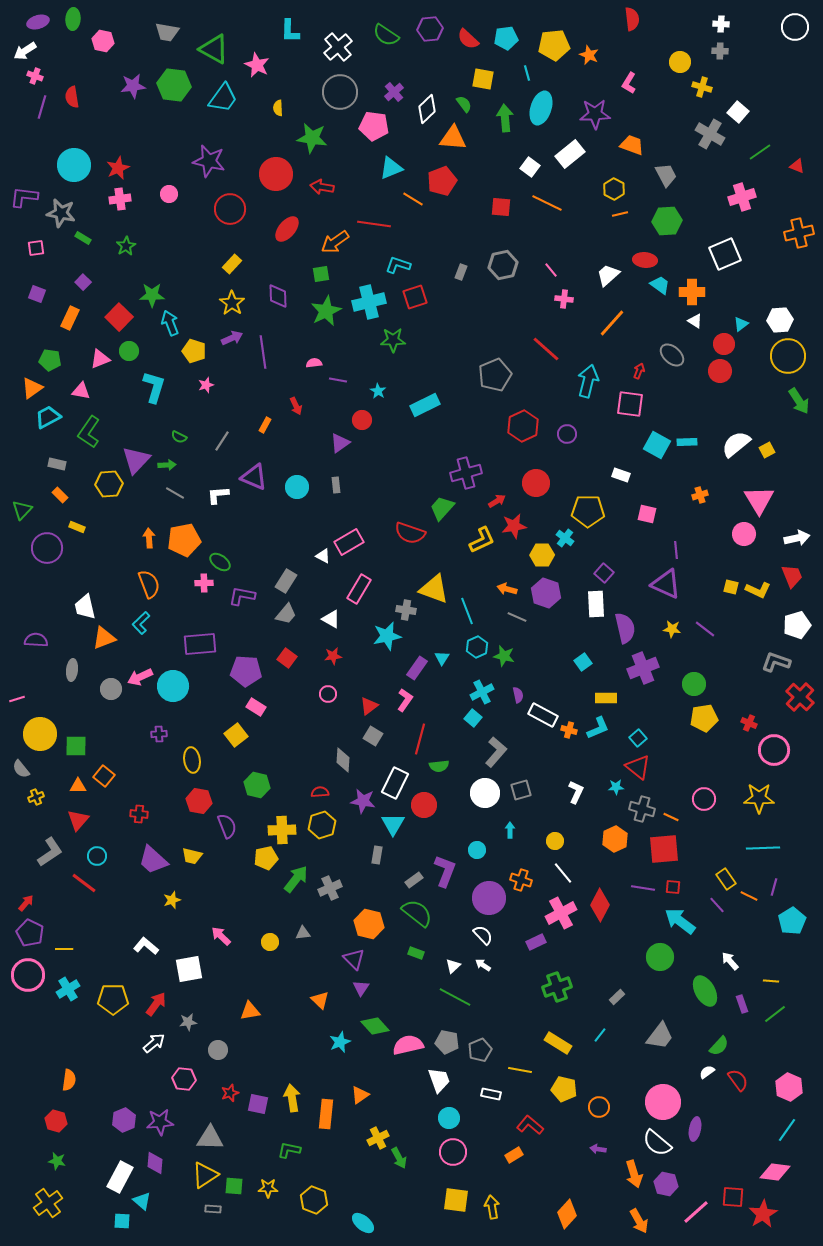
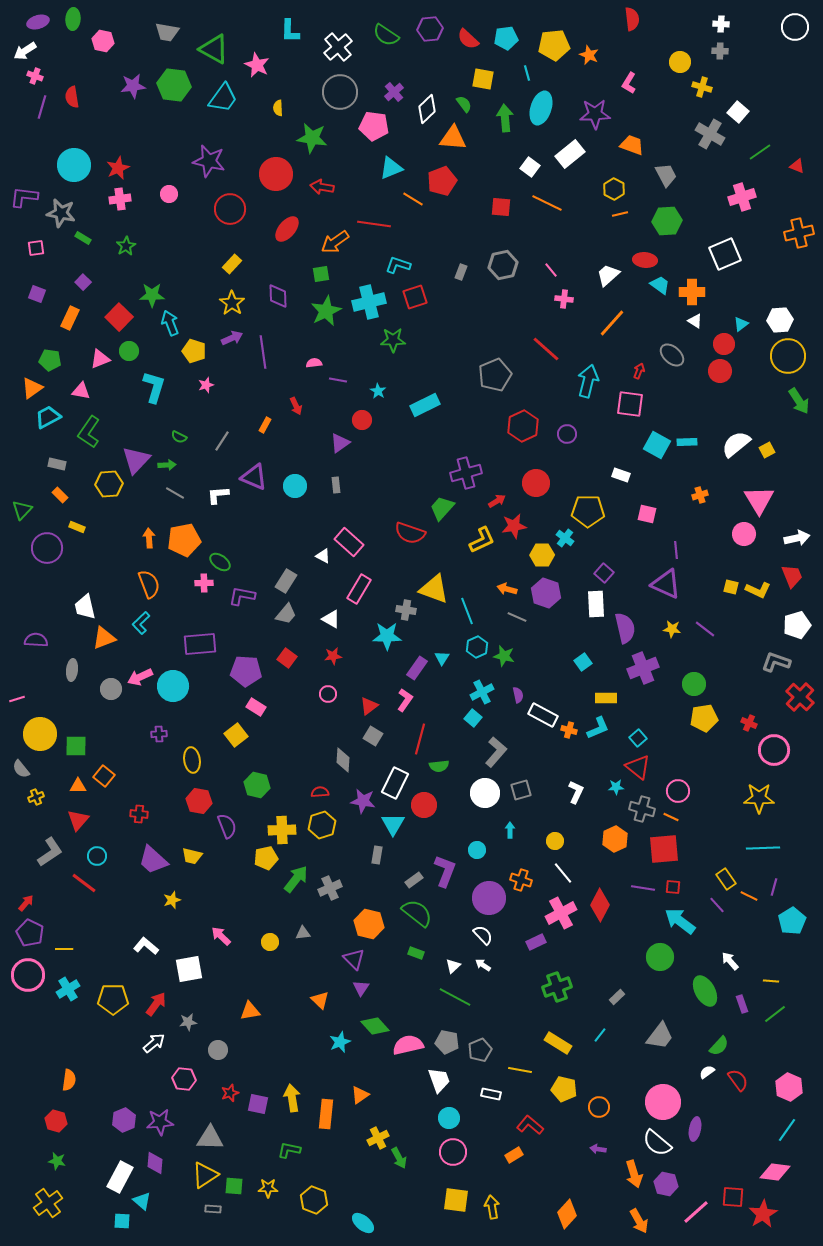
cyan circle at (297, 487): moved 2 px left, 1 px up
pink rectangle at (349, 542): rotated 72 degrees clockwise
cyan star at (387, 636): rotated 12 degrees clockwise
pink circle at (704, 799): moved 26 px left, 8 px up
